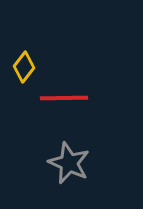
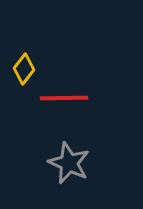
yellow diamond: moved 2 px down
